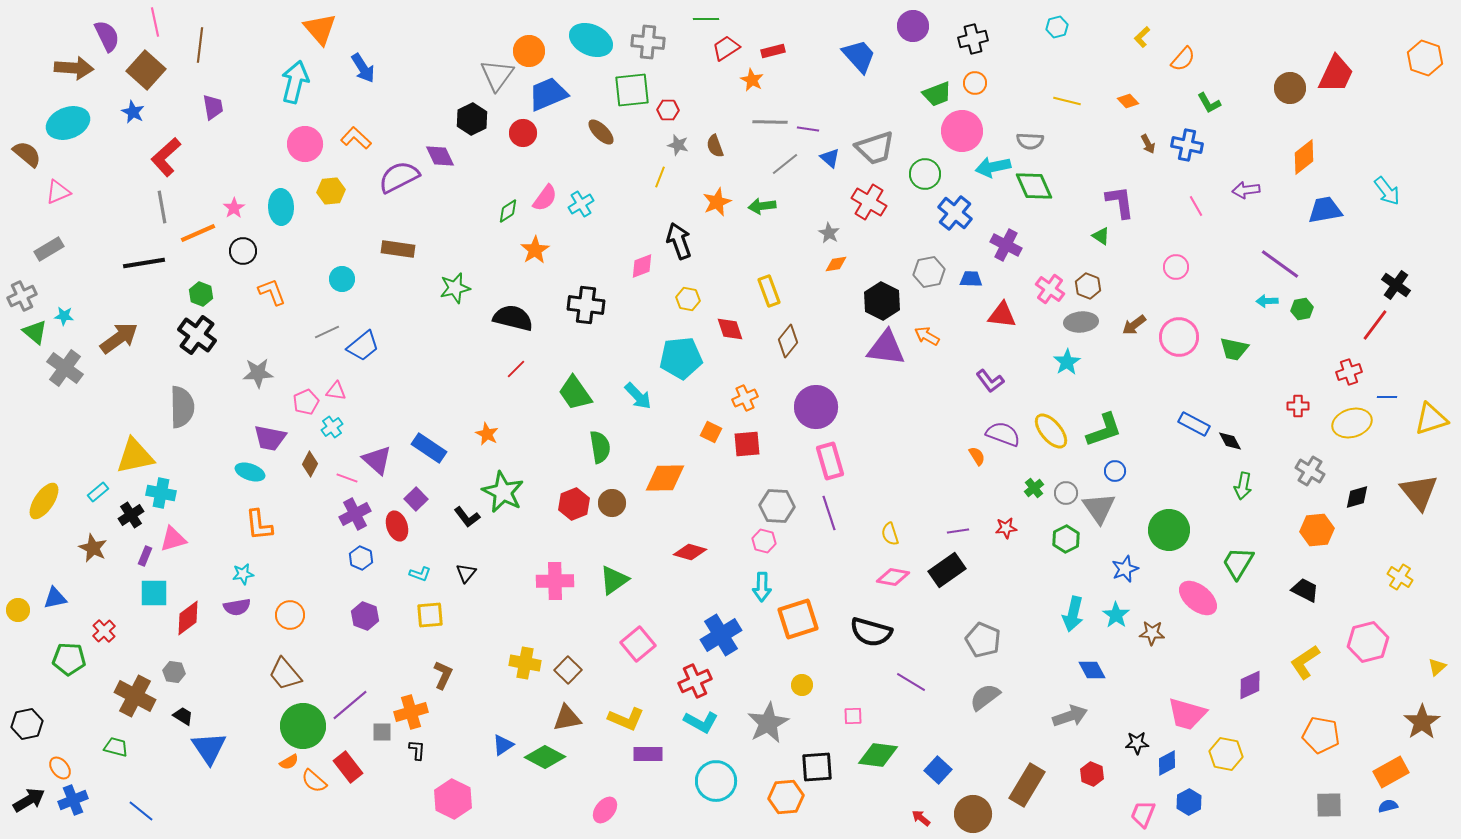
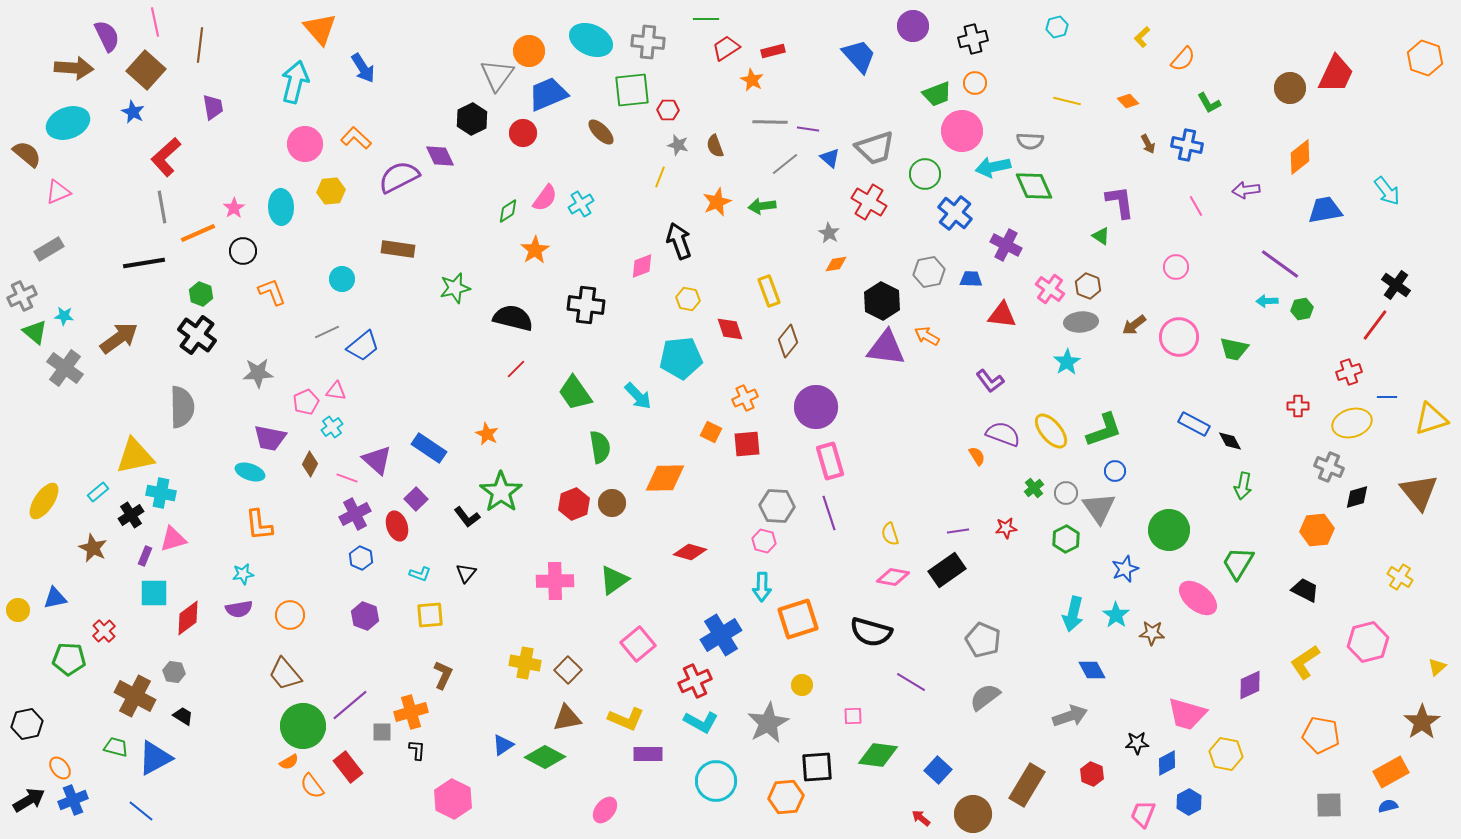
orange diamond at (1304, 157): moved 4 px left
gray cross at (1310, 471): moved 19 px right, 4 px up; rotated 8 degrees counterclockwise
green star at (503, 492): moved 2 px left; rotated 9 degrees clockwise
purple semicircle at (237, 607): moved 2 px right, 2 px down
blue triangle at (209, 748): moved 54 px left, 10 px down; rotated 36 degrees clockwise
orange semicircle at (314, 781): moved 2 px left, 5 px down; rotated 12 degrees clockwise
